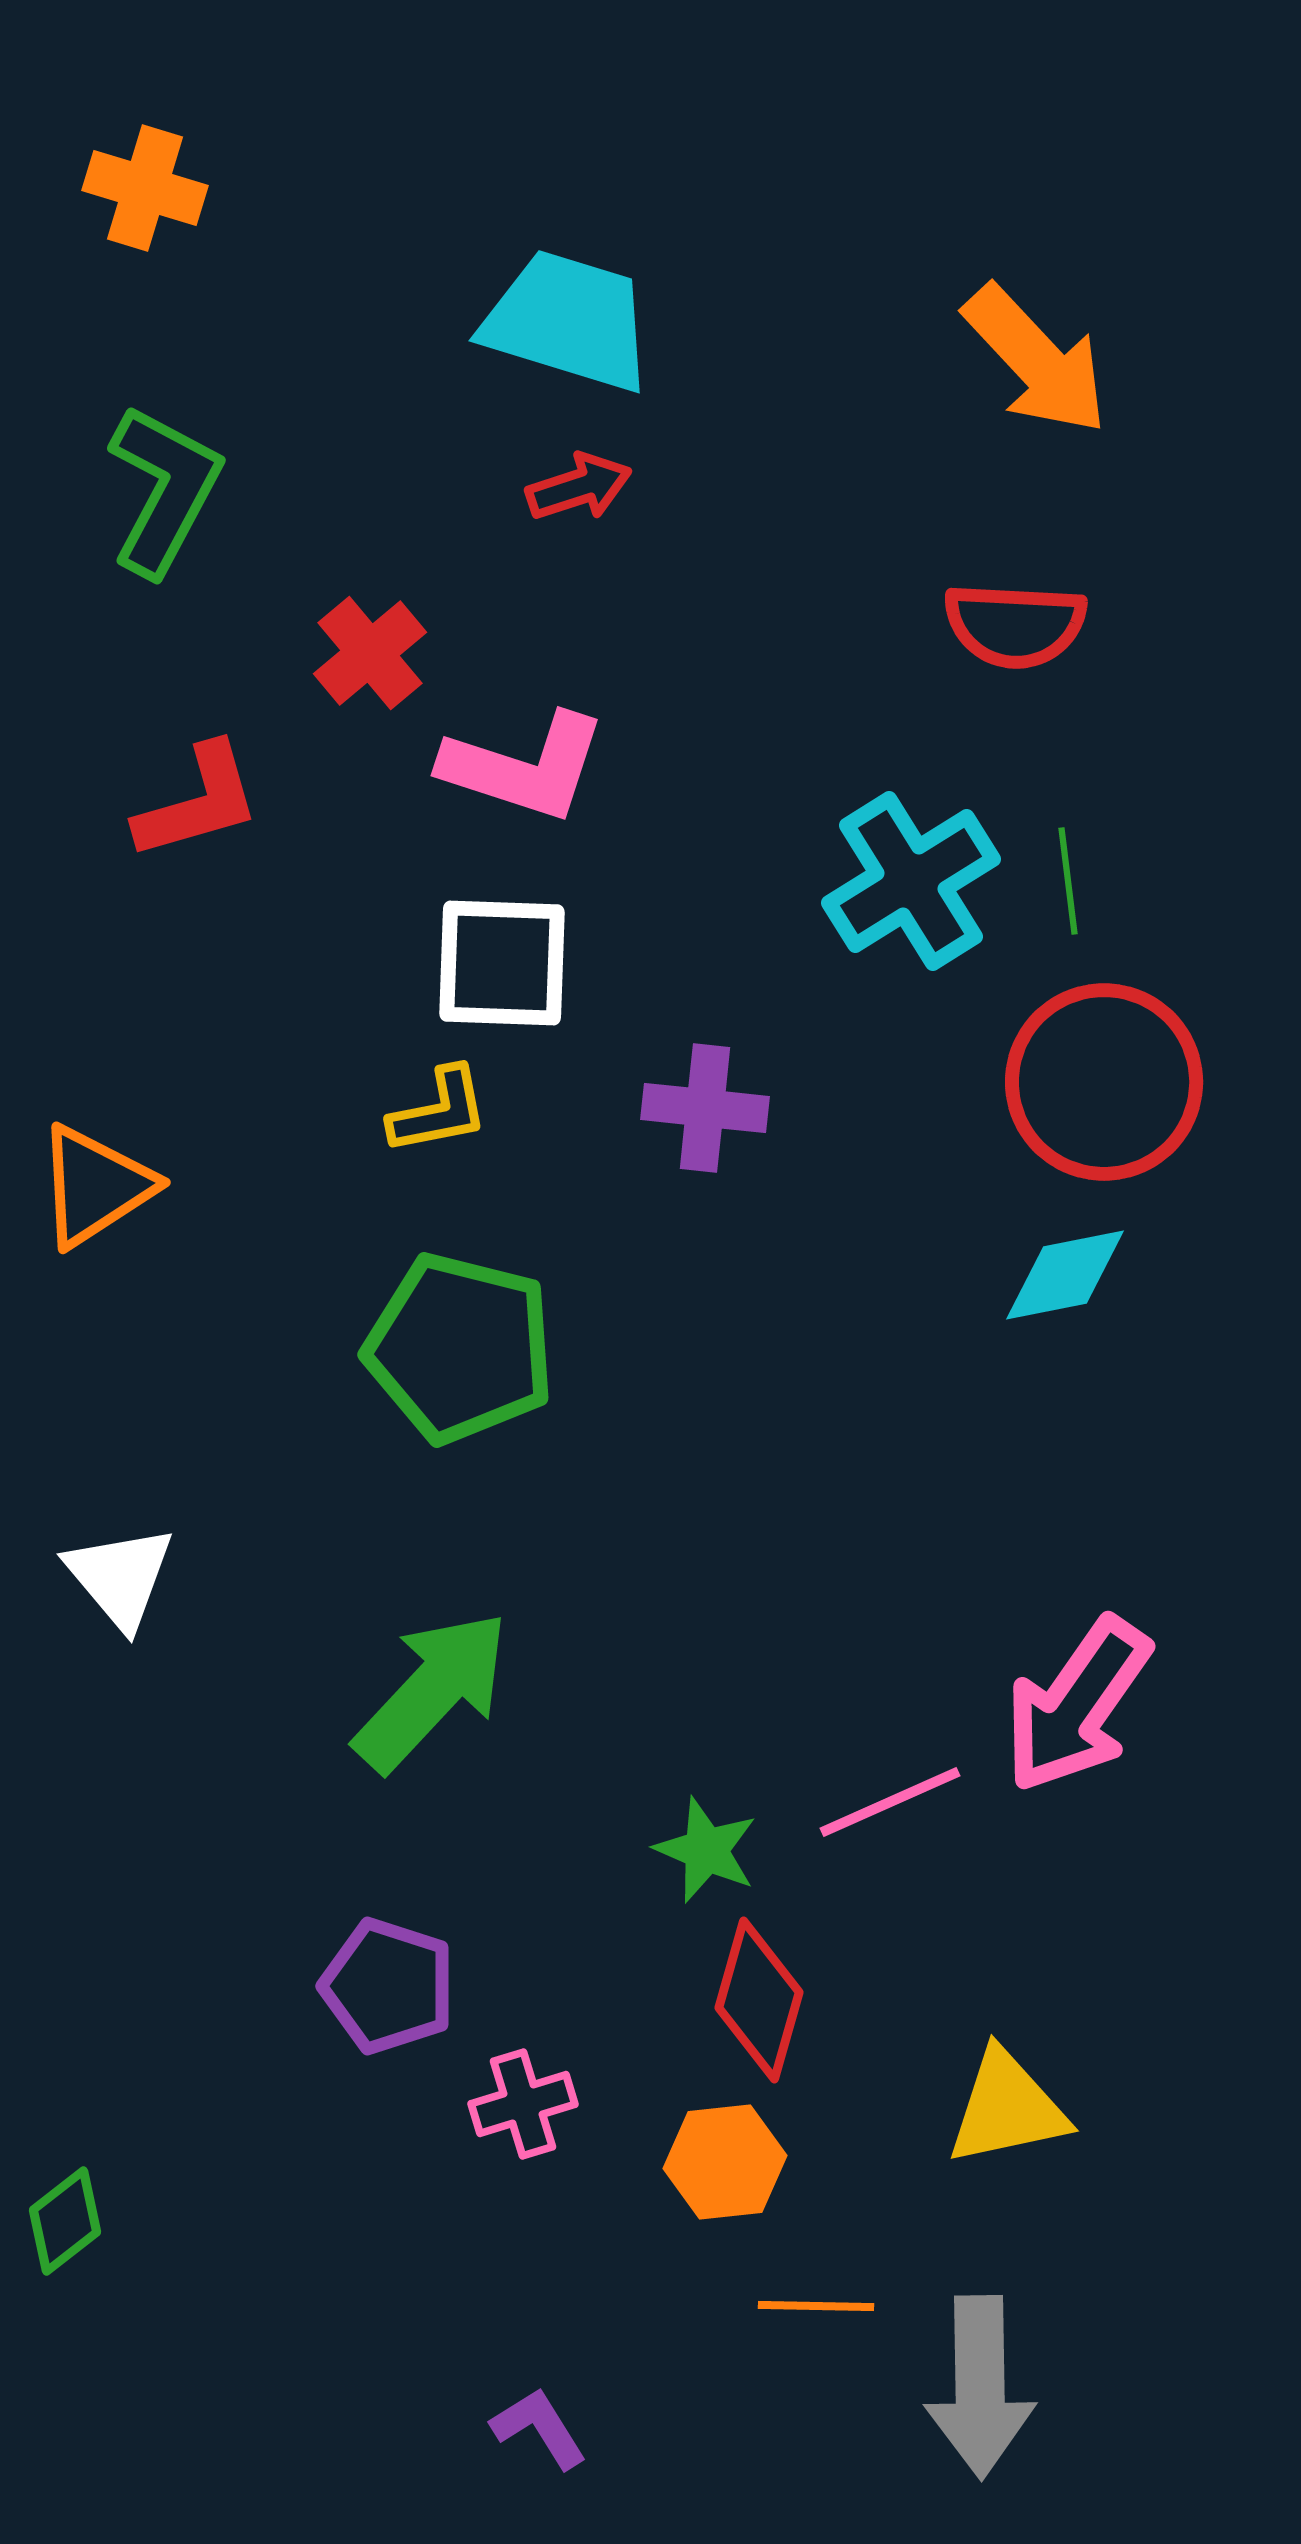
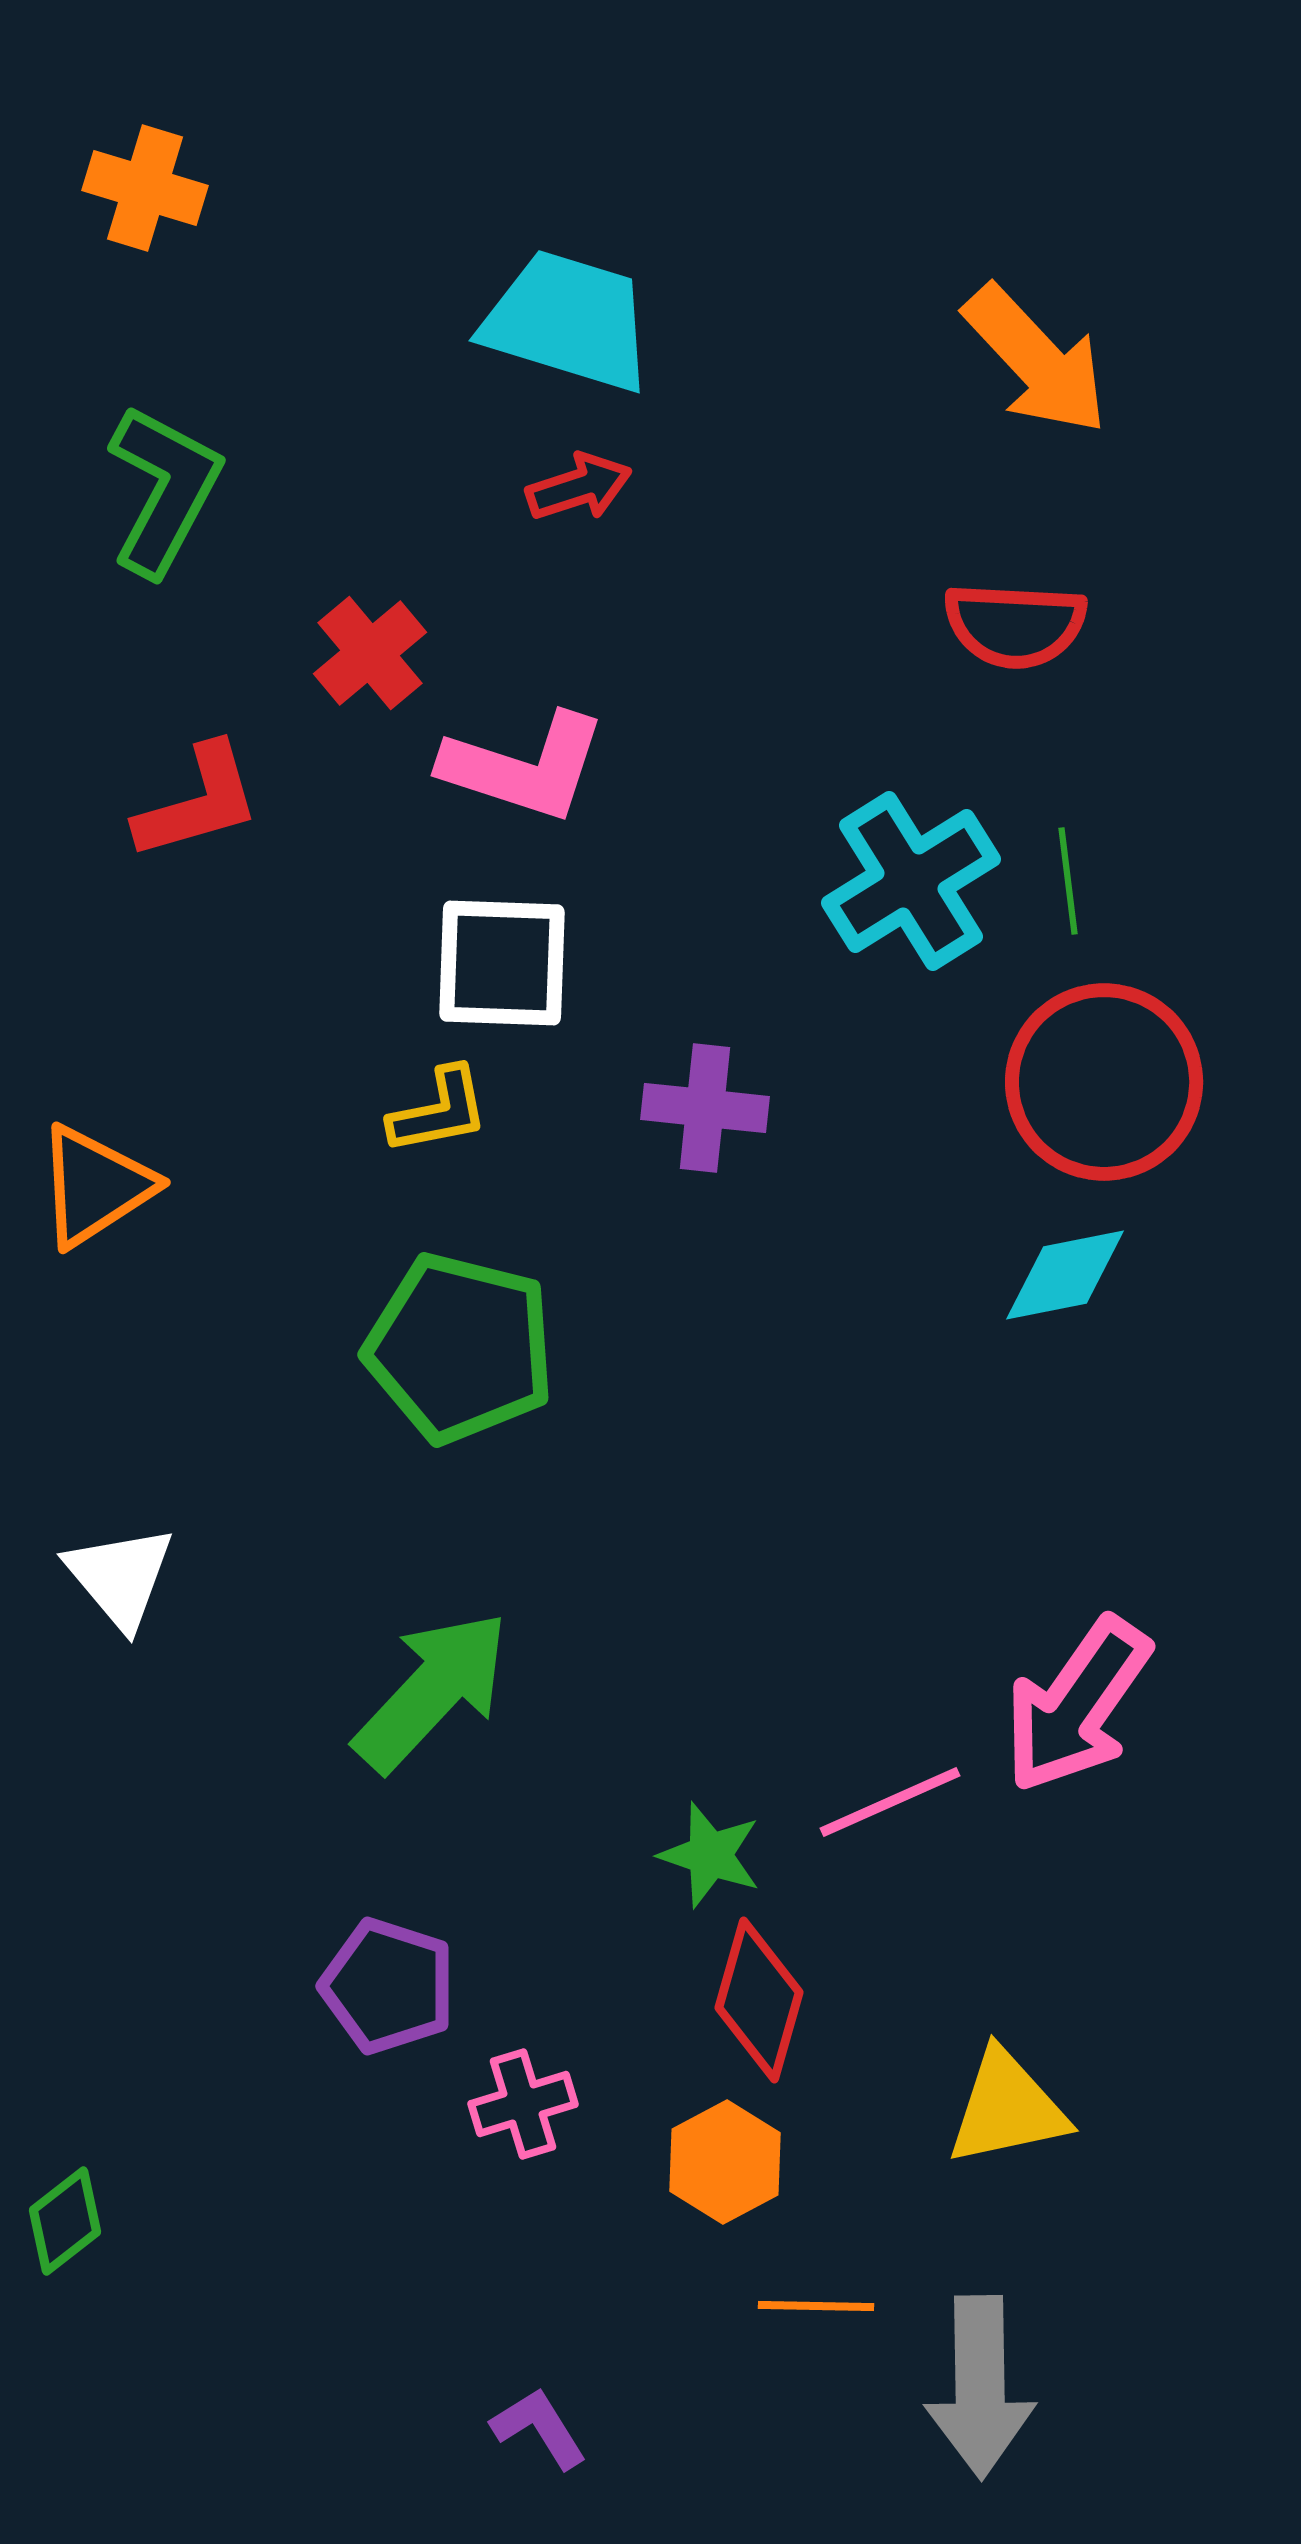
green star: moved 4 px right, 5 px down; rotated 4 degrees counterclockwise
orange hexagon: rotated 22 degrees counterclockwise
